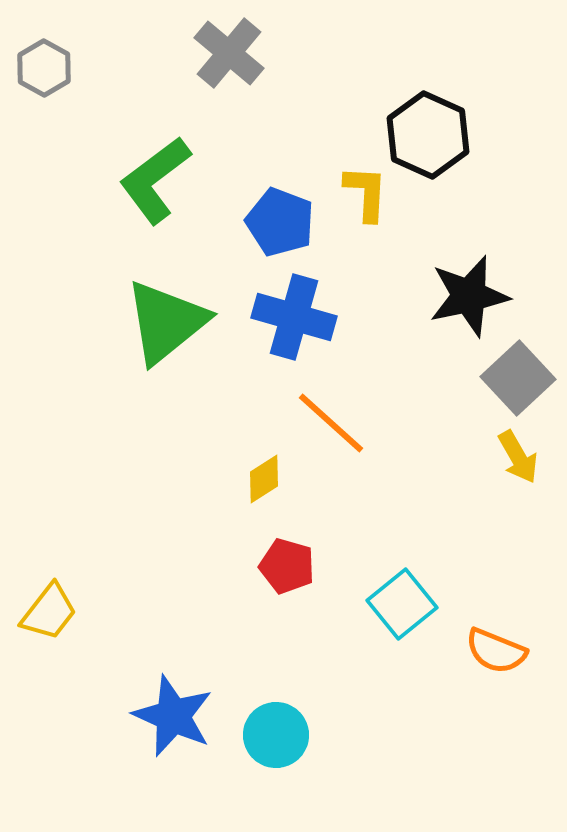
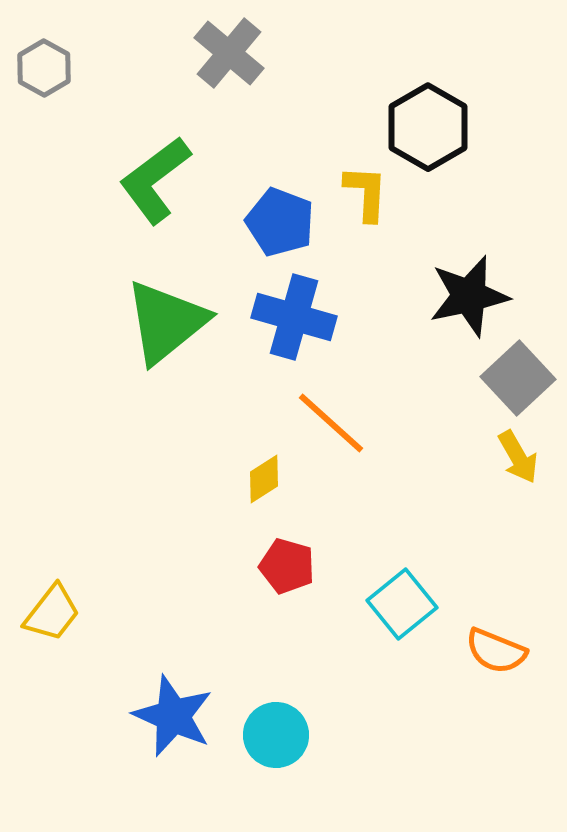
black hexagon: moved 8 px up; rotated 6 degrees clockwise
yellow trapezoid: moved 3 px right, 1 px down
